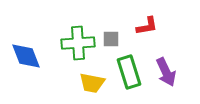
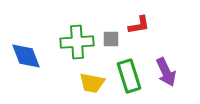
red L-shape: moved 8 px left, 1 px up
green cross: moved 1 px left, 1 px up
green rectangle: moved 4 px down
